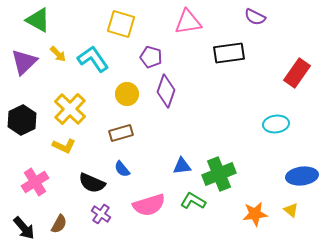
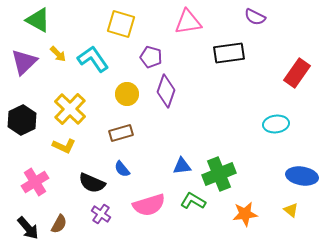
blue ellipse: rotated 16 degrees clockwise
orange star: moved 10 px left
black arrow: moved 4 px right
